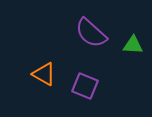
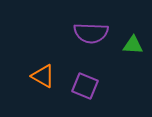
purple semicircle: rotated 40 degrees counterclockwise
orange triangle: moved 1 px left, 2 px down
